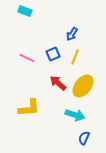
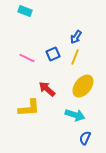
blue arrow: moved 4 px right, 3 px down
red arrow: moved 11 px left, 6 px down
blue semicircle: moved 1 px right
